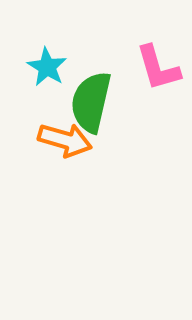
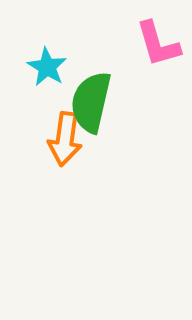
pink L-shape: moved 24 px up
orange arrow: moved 1 px up; rotated 82 degrees clockwise
